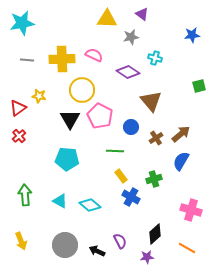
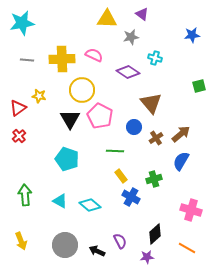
brown triangle: moved 2 px down
blue circle: moved 3 px right
cyan pentagon: rotated 15 degrees clockwise
